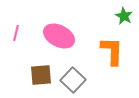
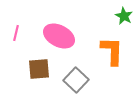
brown square: moved 2 px left, 6 px up
gray square: moved 3 px right
